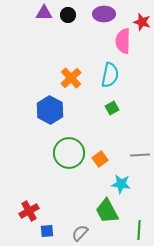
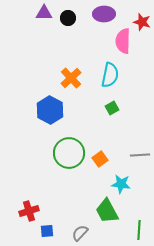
black circle: moved 3 px down
red cross: rotated 12 degrees clockwise
